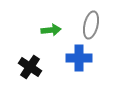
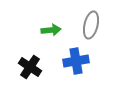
blue cross: moved 3 px left, 3 px down; rotated 10 degrees counterclockwise
